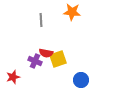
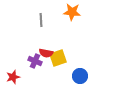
yellow square: moved 1 px up
blue circle: moved 1 px left, 4 px up
